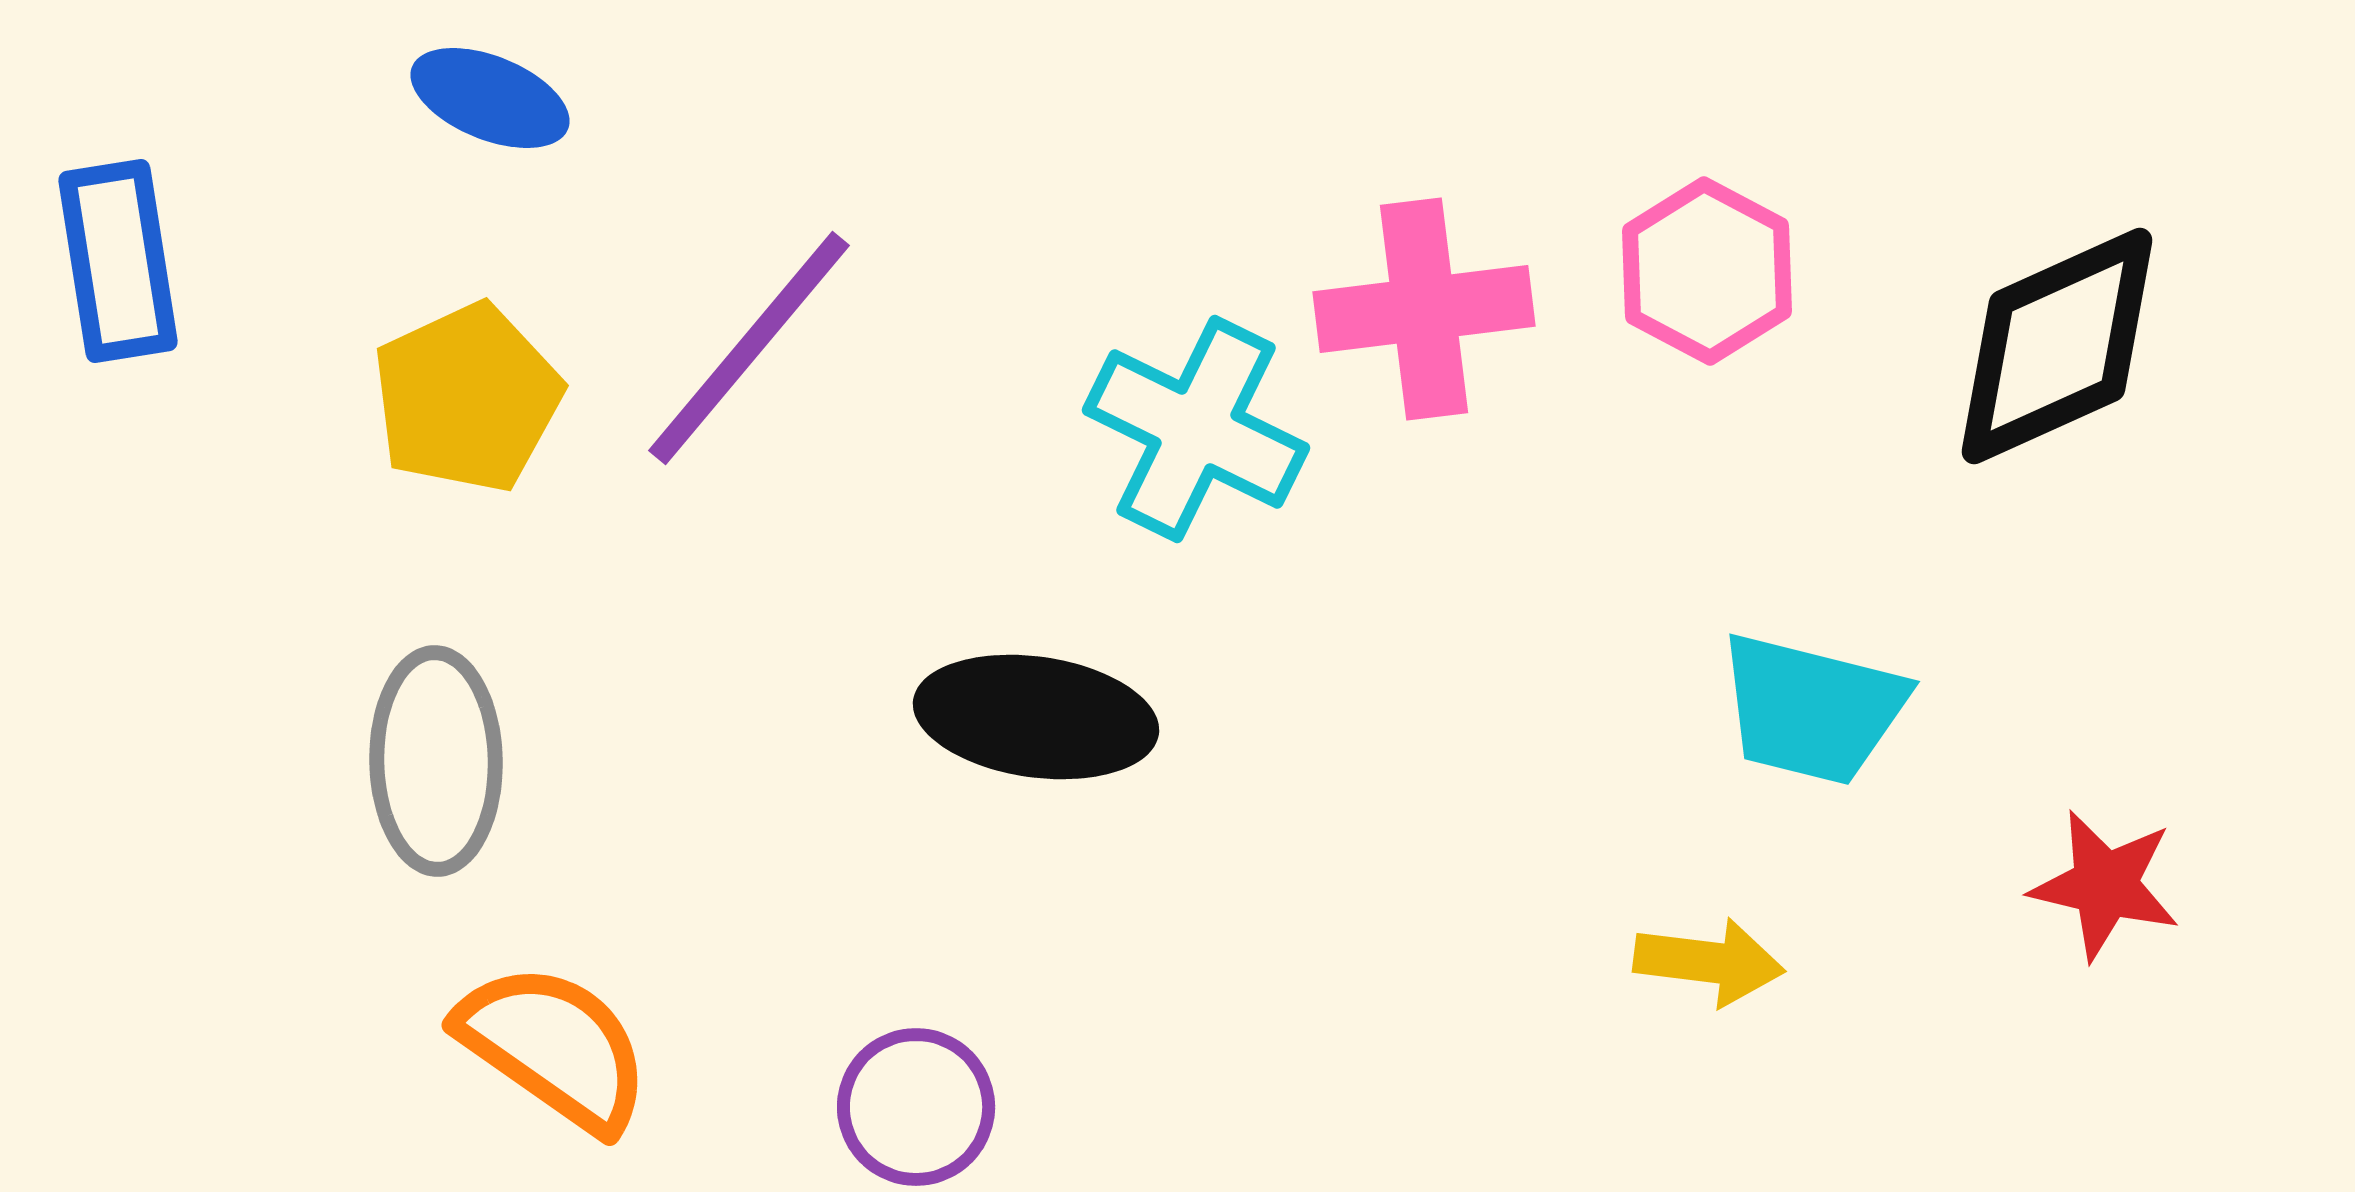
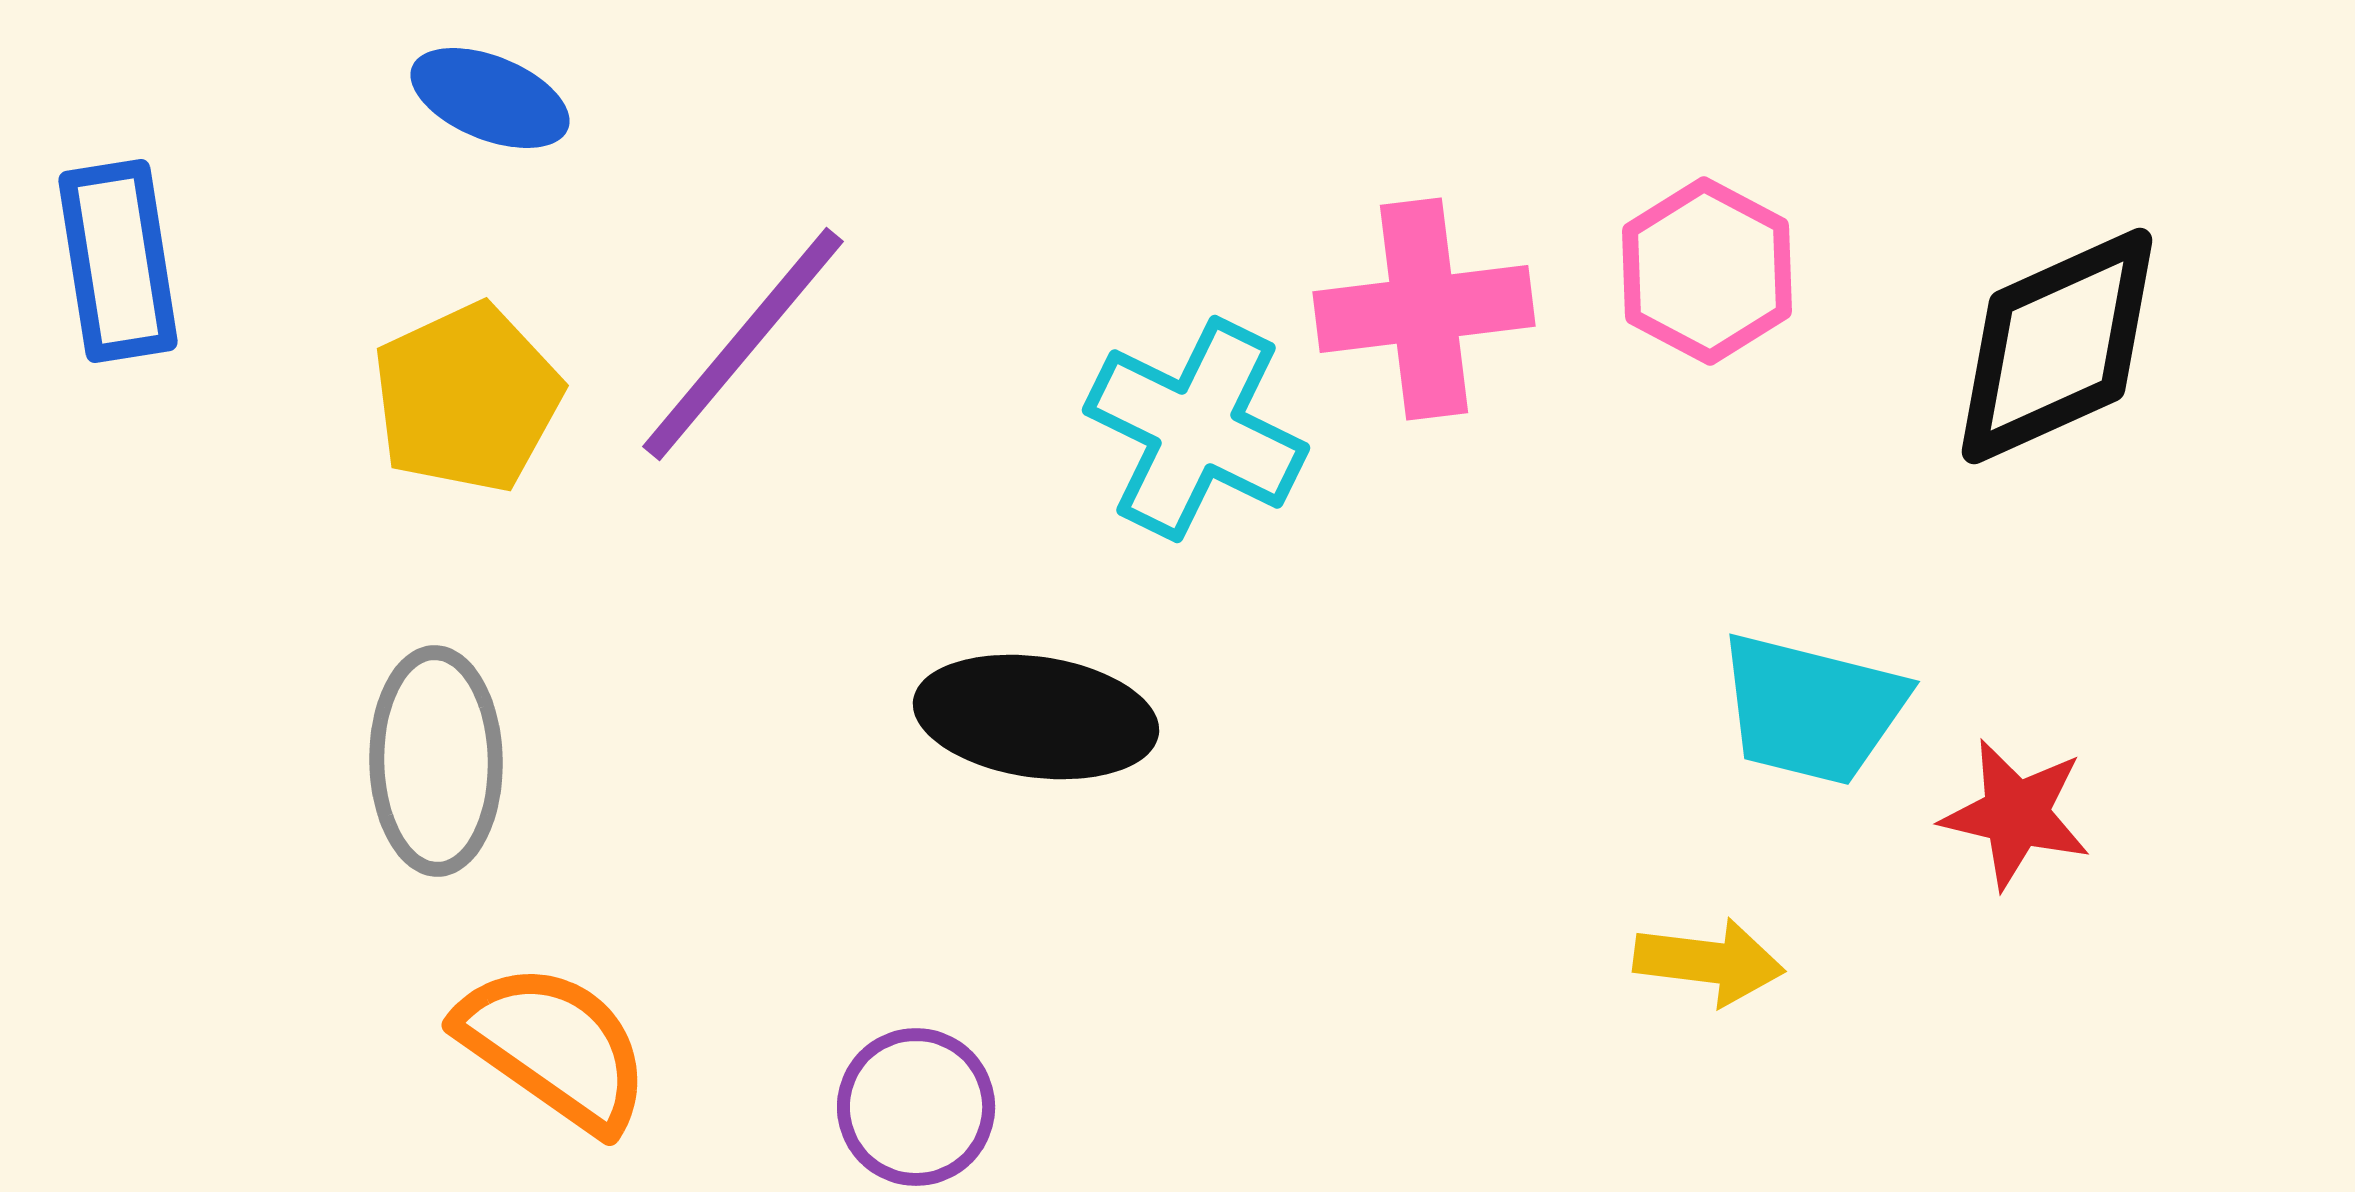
purple line: moved 6 px left, 4 px up
red star: moved 89 px left, 71 px up
